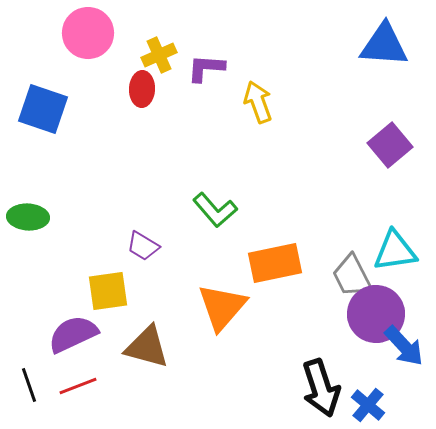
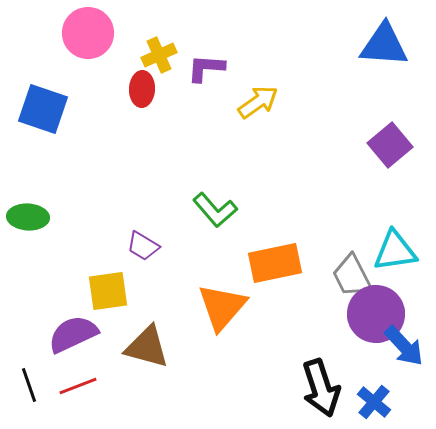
yellow arrow: rotated 75 degrees clockwise
blue cross: moved 6 px right, 3 px up
